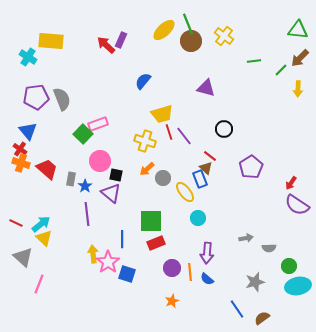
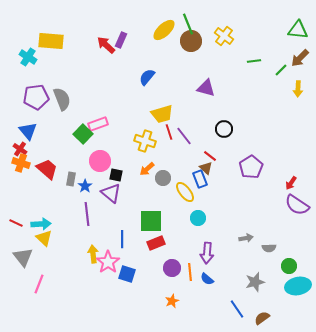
blue semicircle at (143, 81): moved 4 px right, 4 px up
cyan arrow at (41, 224): rotated 36 degrees clockwise
gray triangle at (23, 257): rotated 10 degrees clockwise
